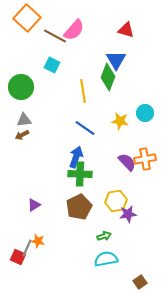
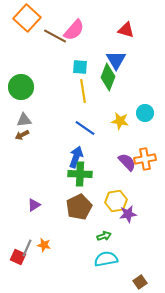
cyan square: moved 28 px right, 2 px down; rotated 21 degrees counterclockwise
orange star: moved 6 px right, 4 px down
